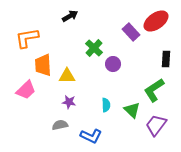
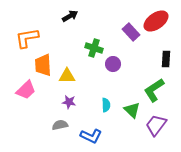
green cross: rotated 24 degrees counterclockwise
